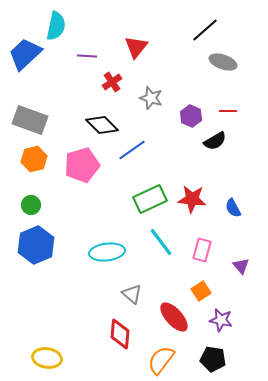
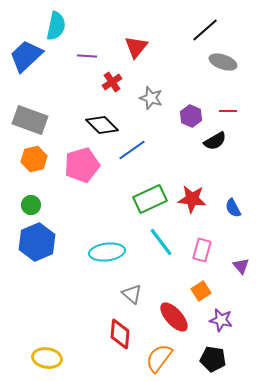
blue trapezoid: moved 1 px right, 2 px down
blue hexagon: moved 1 px right, 3 px up
orange semicircle: moved 2 px left, 2 px up
